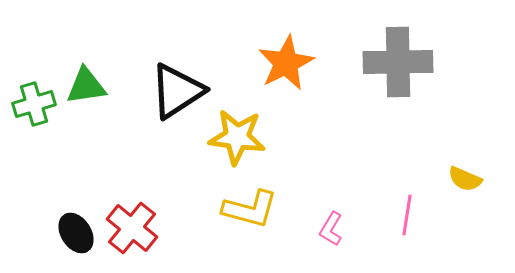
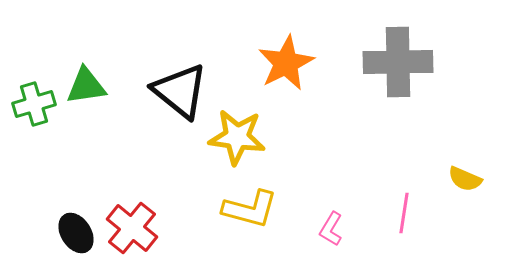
black triangle: moved 3 px right; rotated 48 degrees counterclockwise
pink line: moved 3 px left, 2 px up
